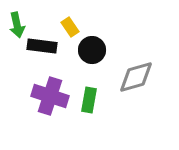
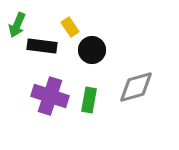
green arrow: rotated 35 degrees clockwise
gray diamond: moved 10 px down
